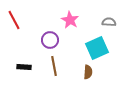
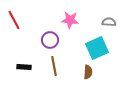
pink star: rotated 24 degrees counterclockwise
